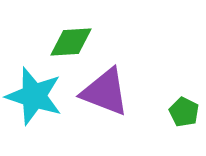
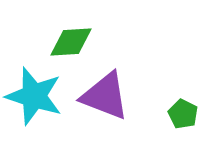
purple triangle: moved 4 px down
green pentagon: moved 1 px left, 2 px down
